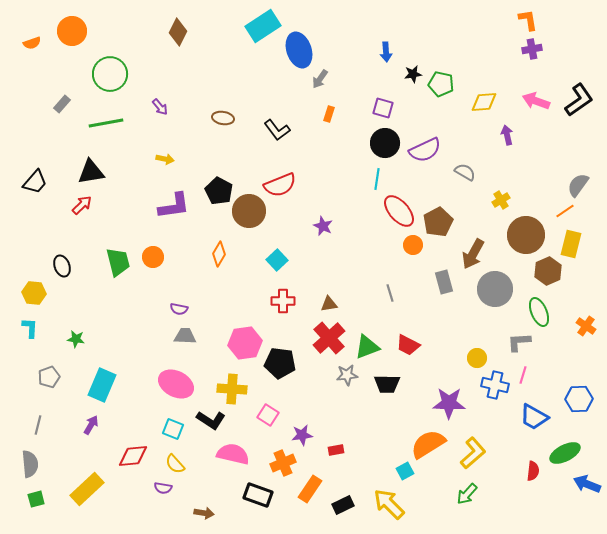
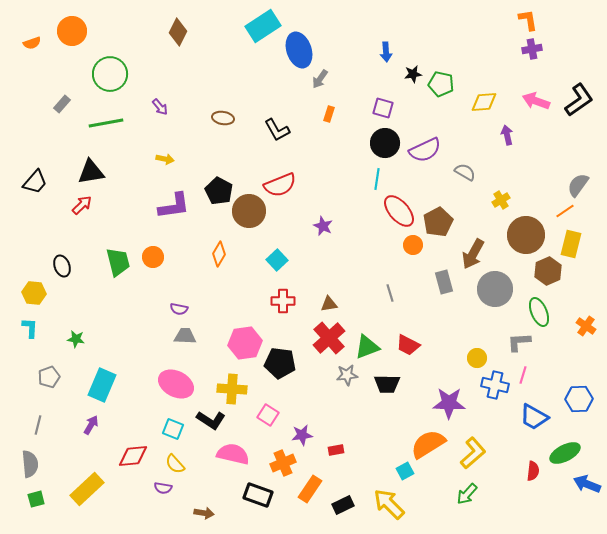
black L-shape at (277, 130): rotated 8 degrees clockwise
